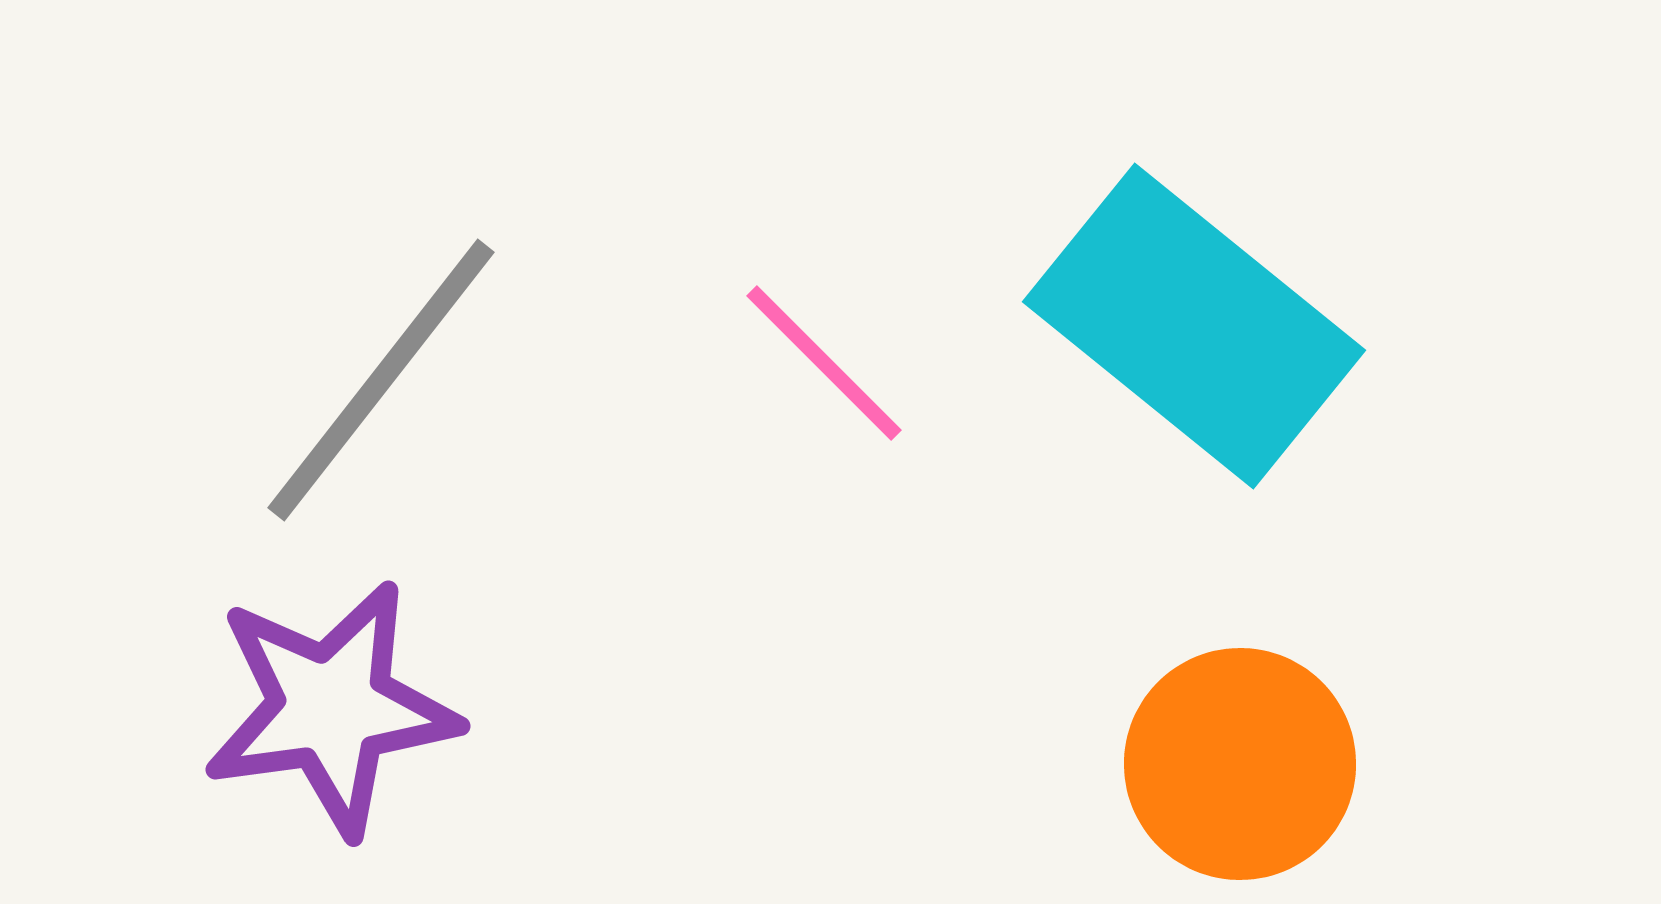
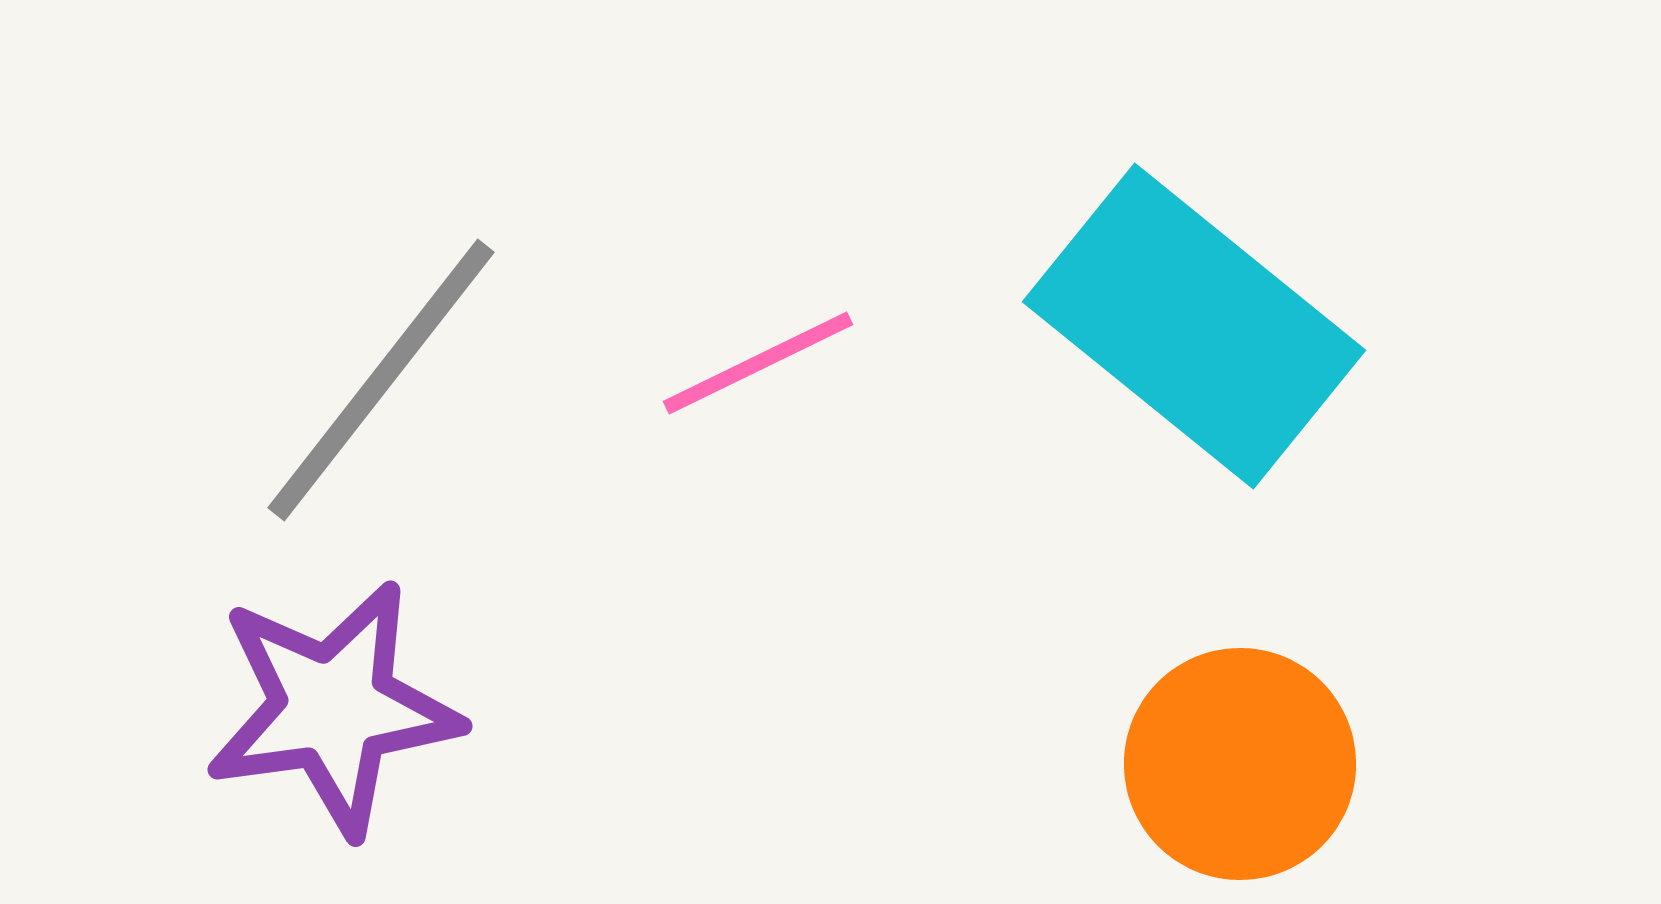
pink line: moved 66 px left; rotated 71 degrees counterclockwise
purple star: moved 2 px right
